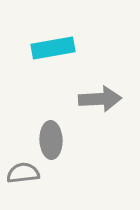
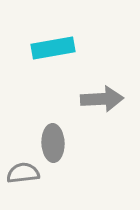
gray arrow: moved 2 px right
gray ellipse: moved 2 px right, 3 px down
